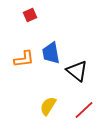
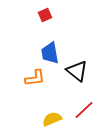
red square: moved 15 px right
blue trapezoid: moved 1 px left
orange L-shape: moved 11 px right, 19 px down
yellow semicircle: moved 4 px right, 13 px down; rotated 36 degrees clockwise
